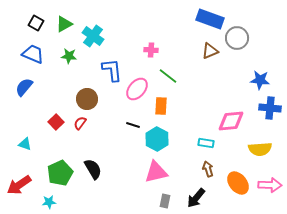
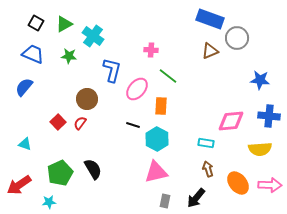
blue L-shape: rotated 20 degrees clockwise
blue cross: moved 1 px left, 8 px down
red square: moved 2 px right
